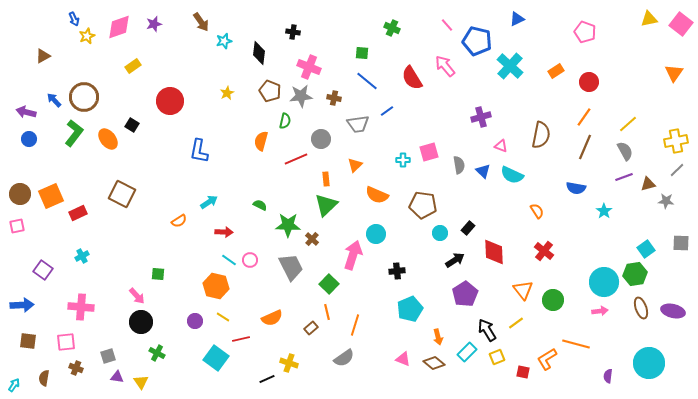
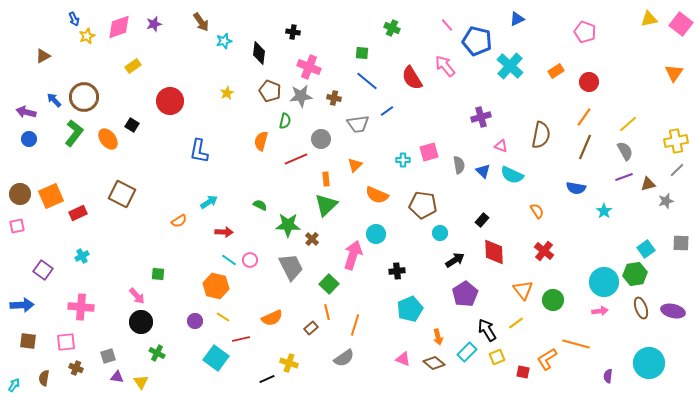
gray star at (666, 201): rotated 21 degrees counterclockwise
black rectangle at (468, 228): moved 14 px right, 8 px up
